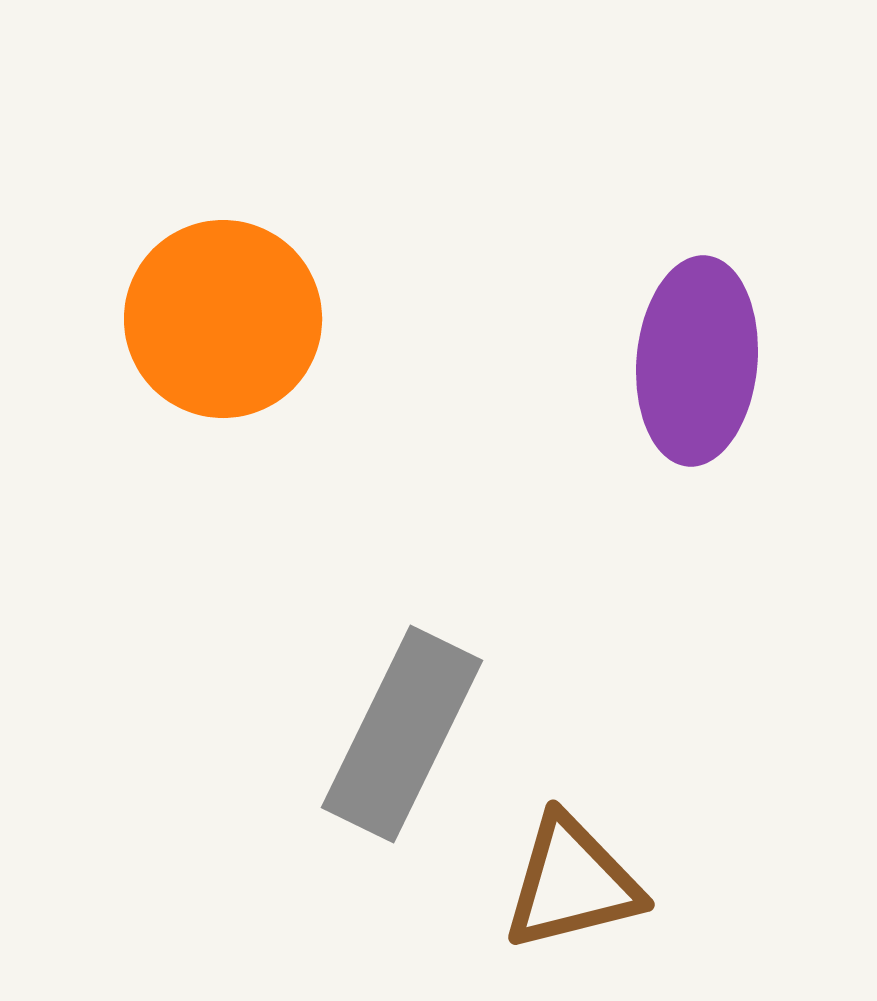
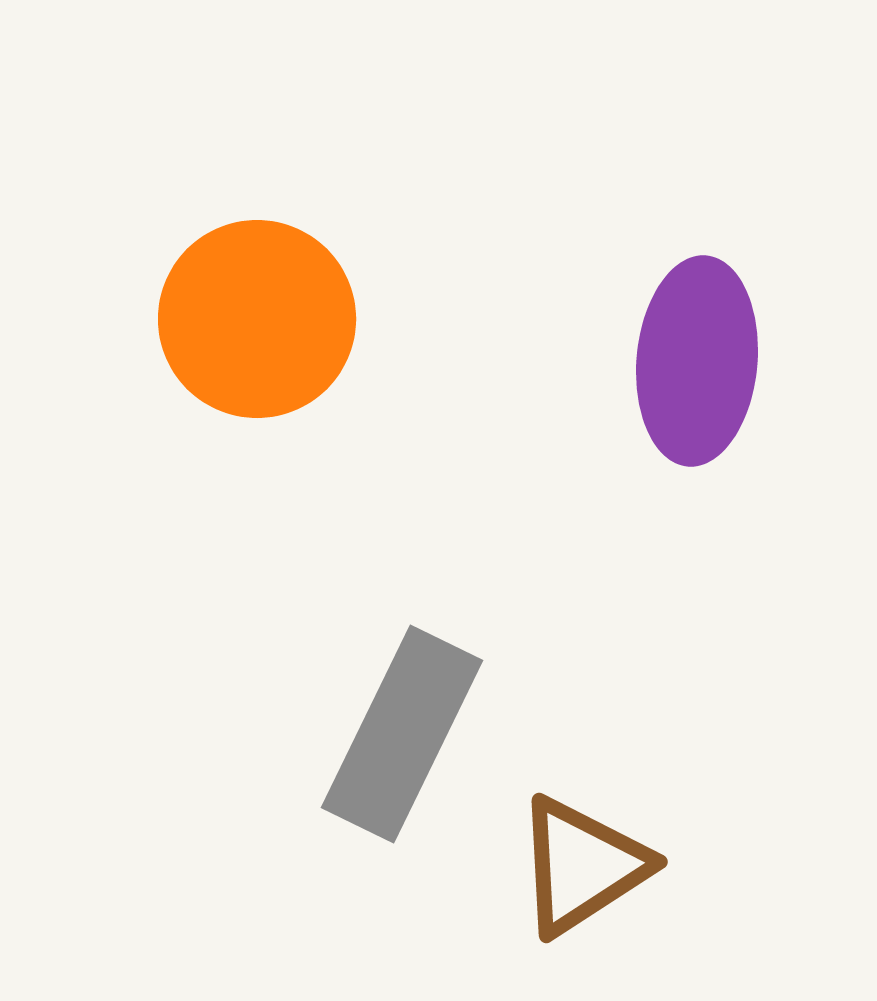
orange circle: moved 34 px right
brown triangle: moved 10 px right, 17 px up; rotated 19 degrees counterclockwise
